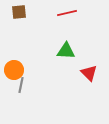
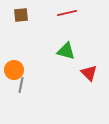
brown square: moved 2 px right, 3 px down
green triangle: rotated 12 degrees clockwise
